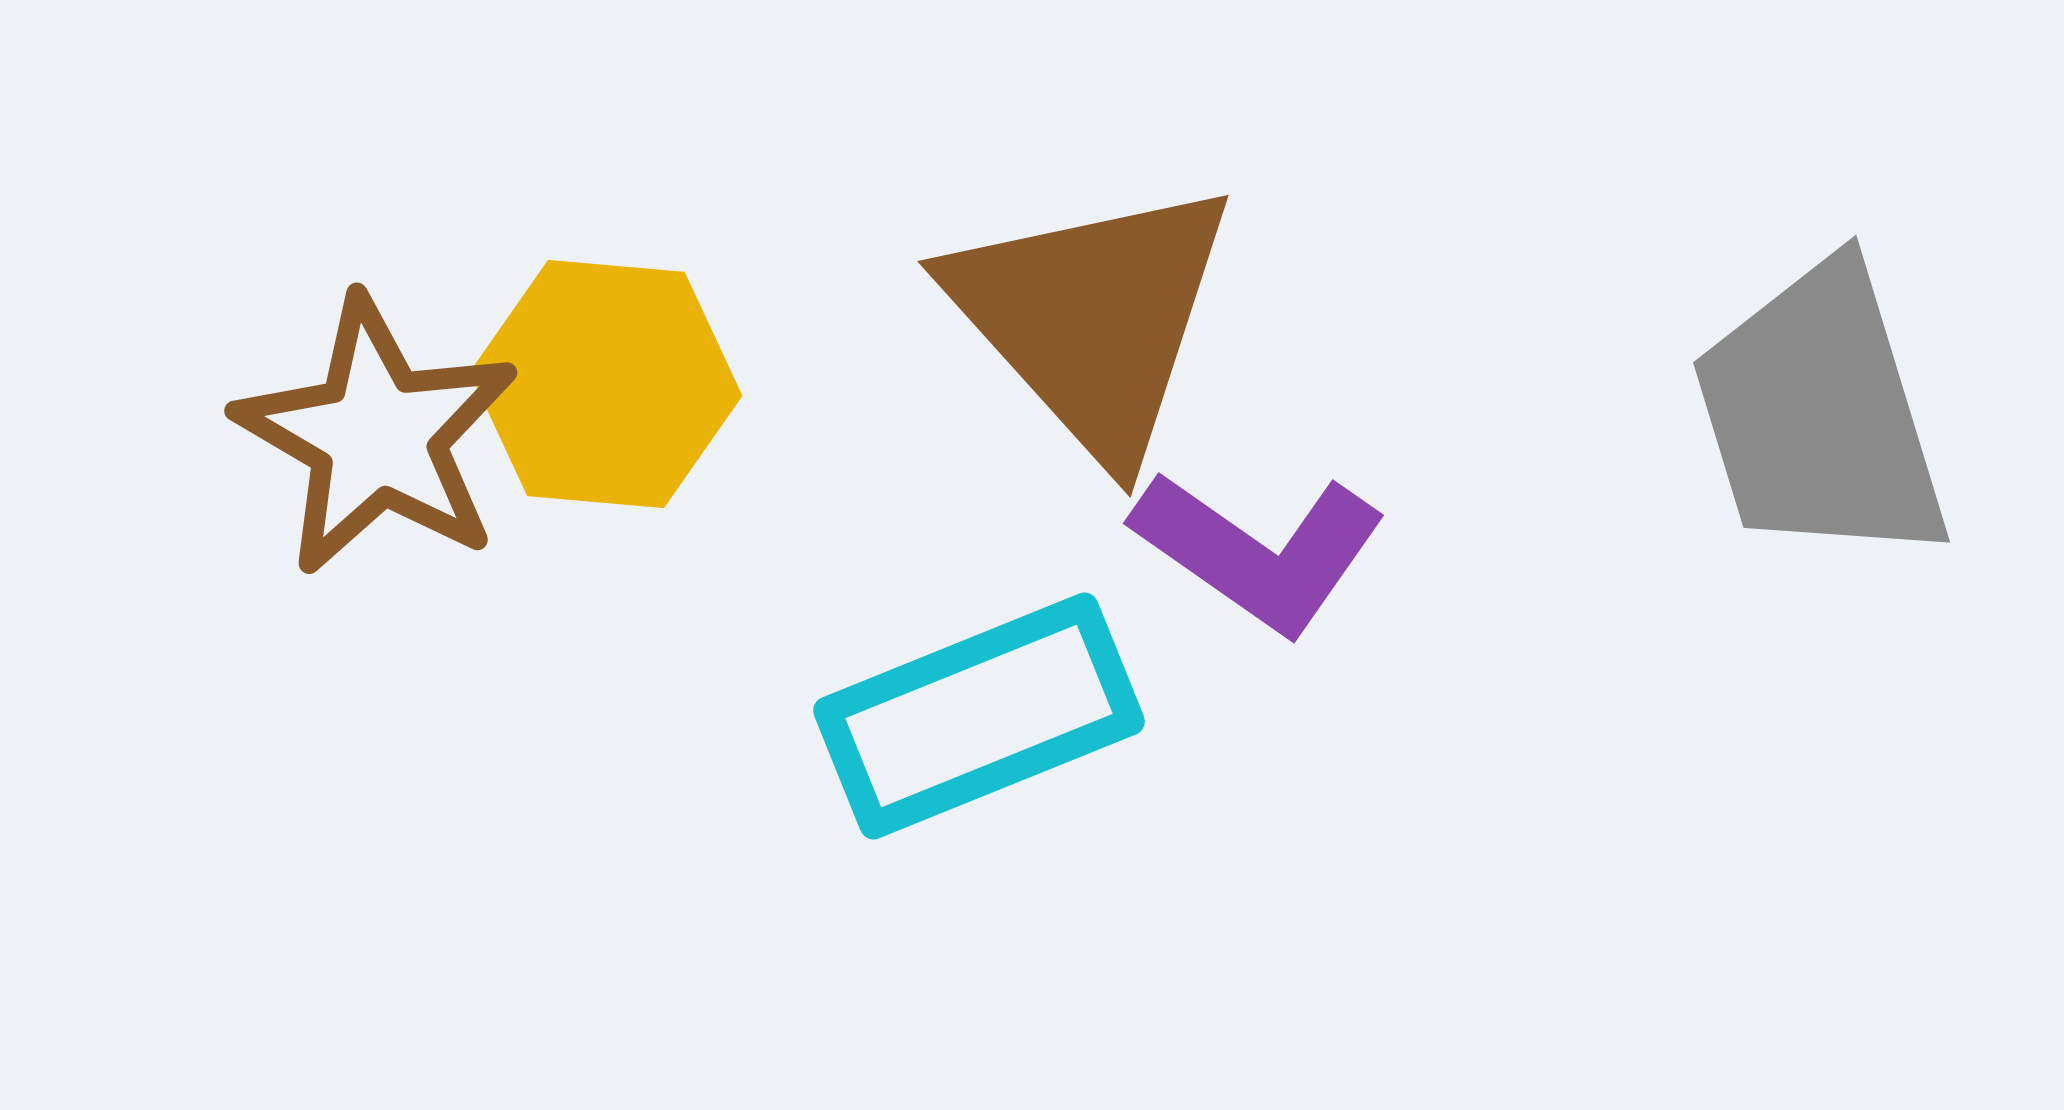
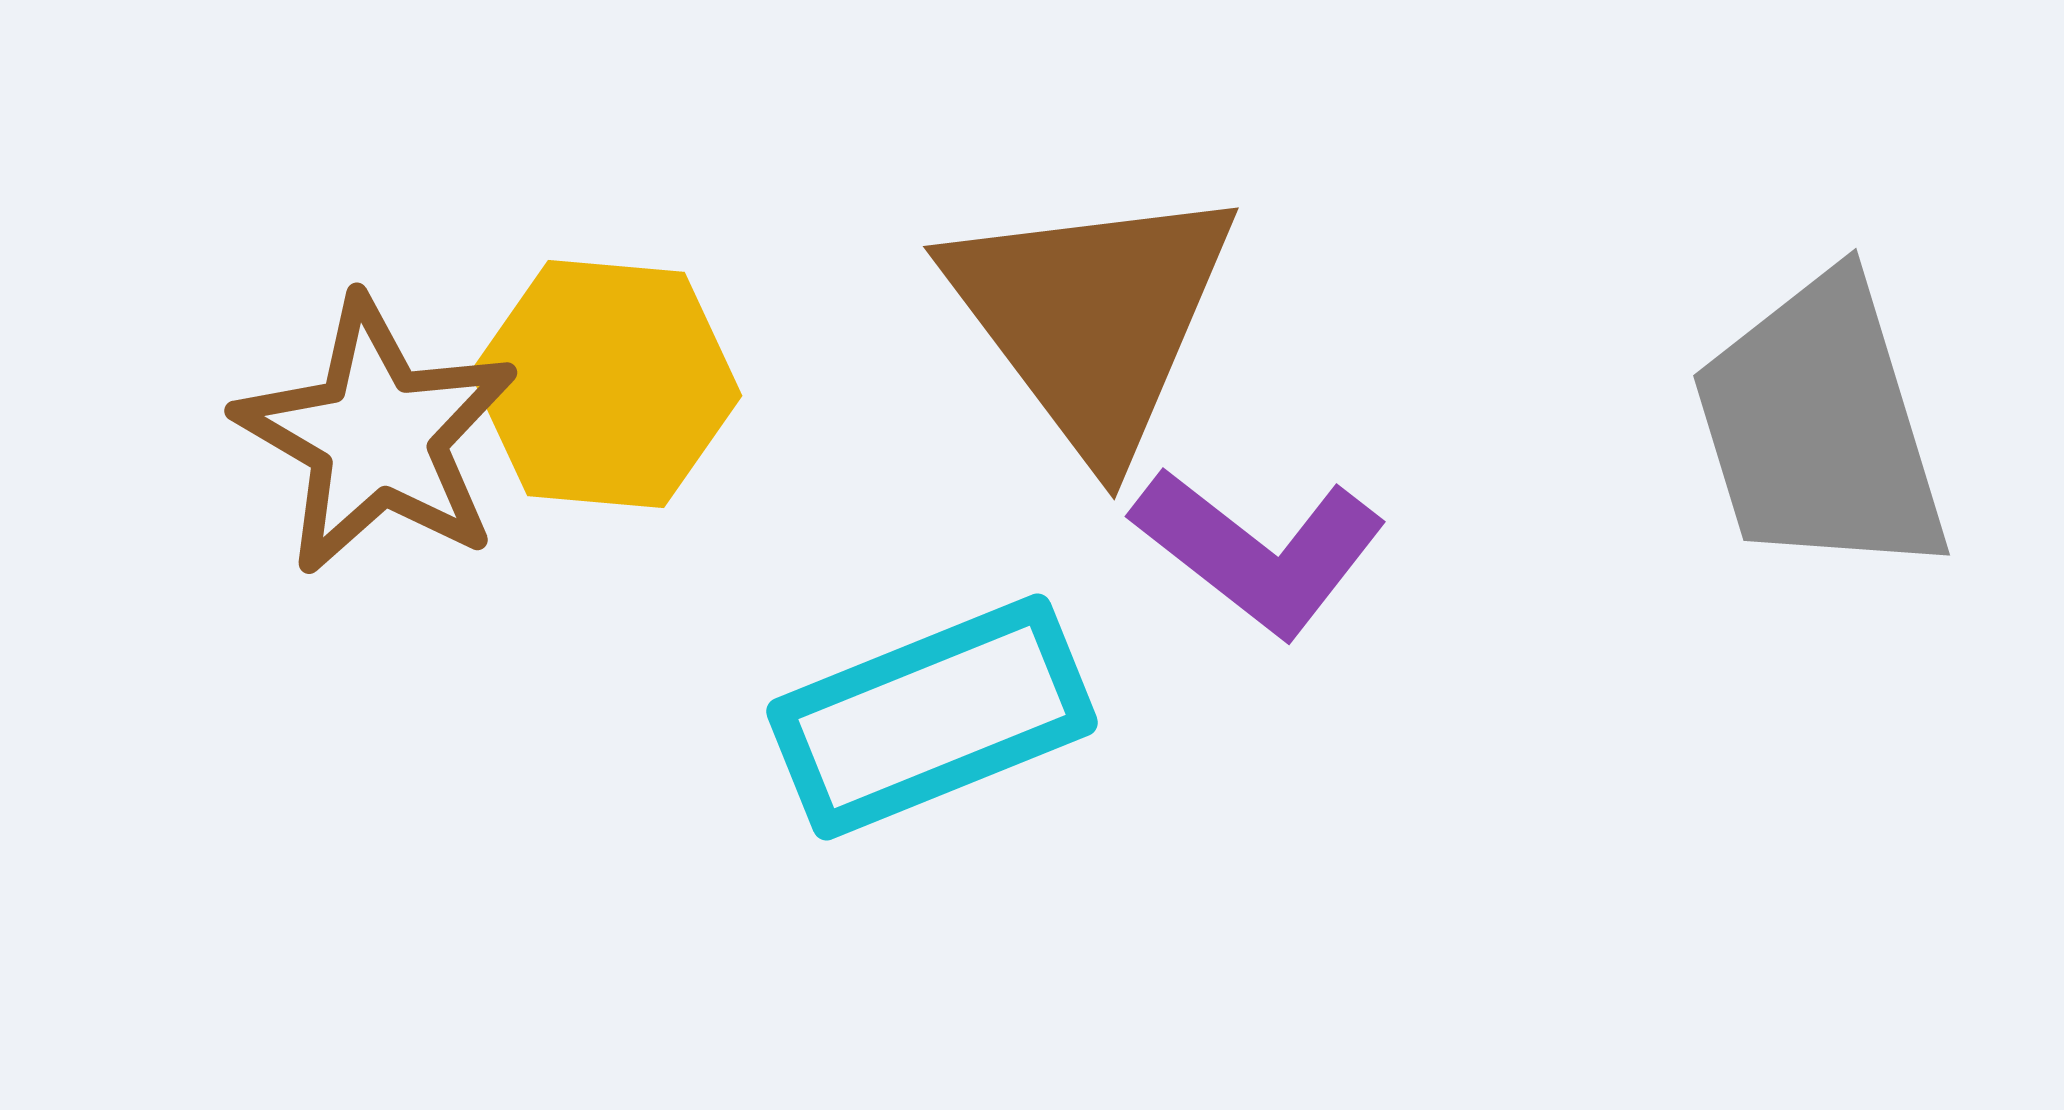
brown triangle: rotated 5 degrees clockwise
gray trapezoid: moved 13 px down
purple L-shape: rotated 3 degrees clockwise
cyan rectangle: moved 47 px left, 1 px down
